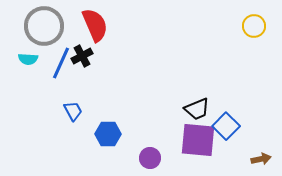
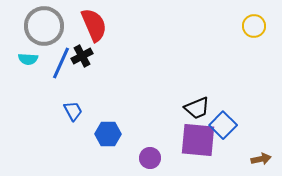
red semicircle: moved 1 px left
black trapezoid: moved 1 px up
blue square: moved 3 px left, 1 px up
